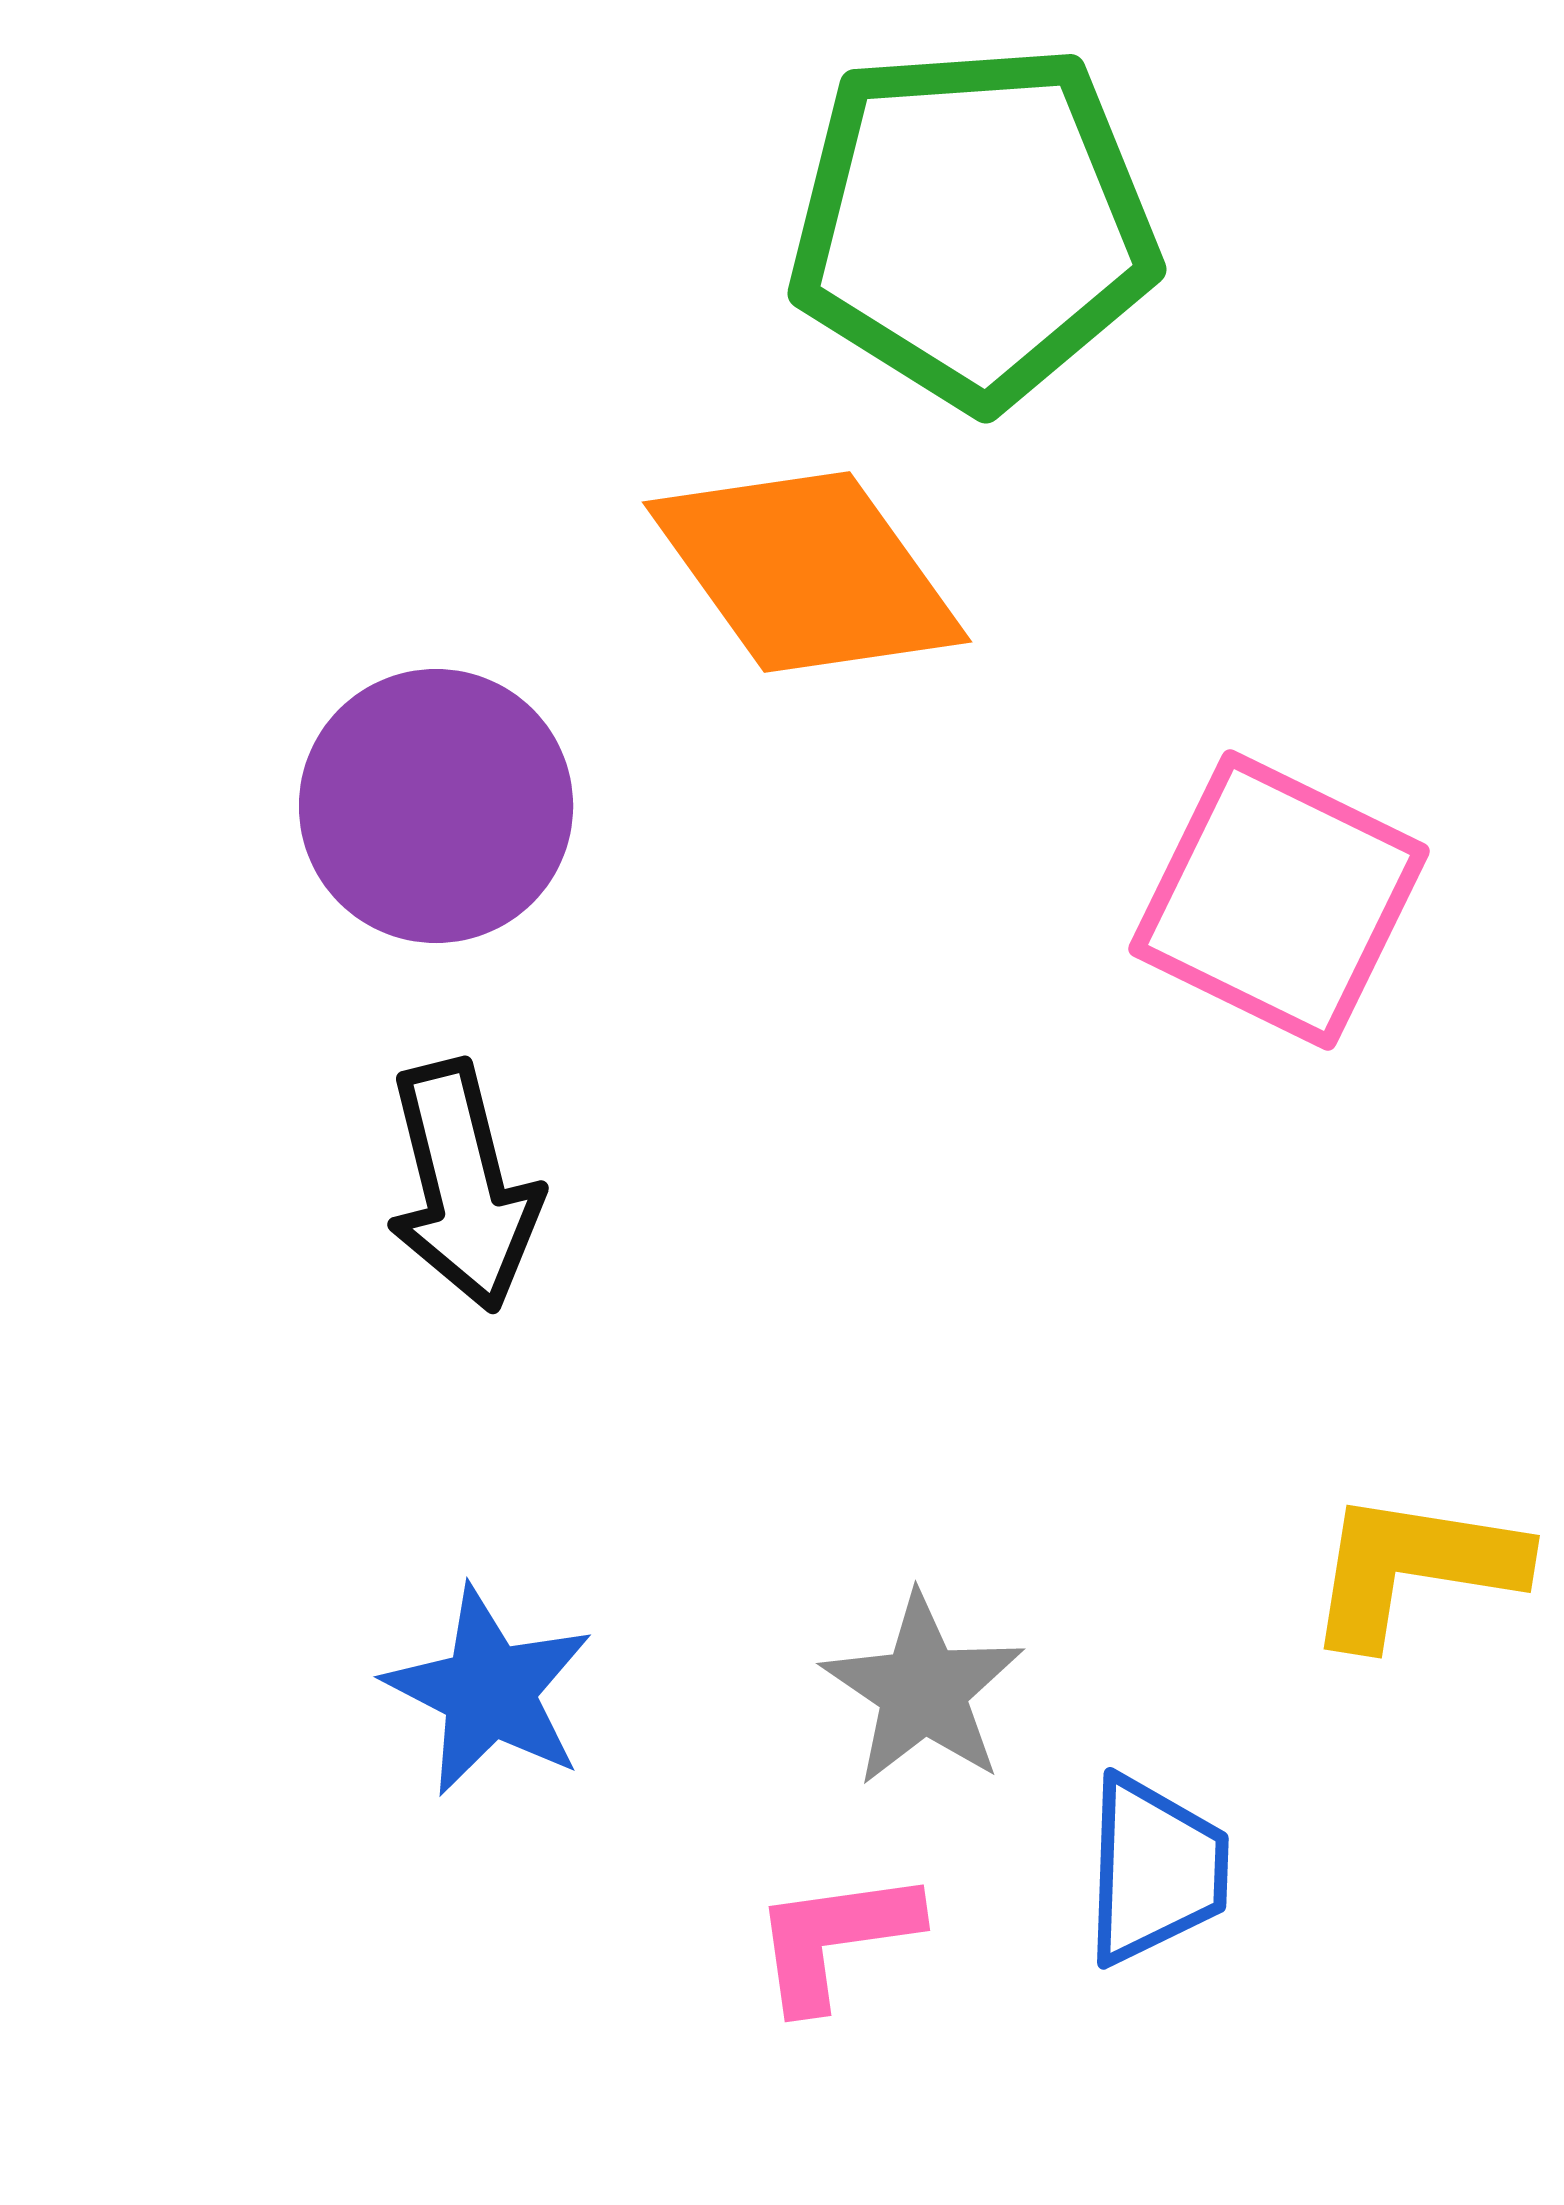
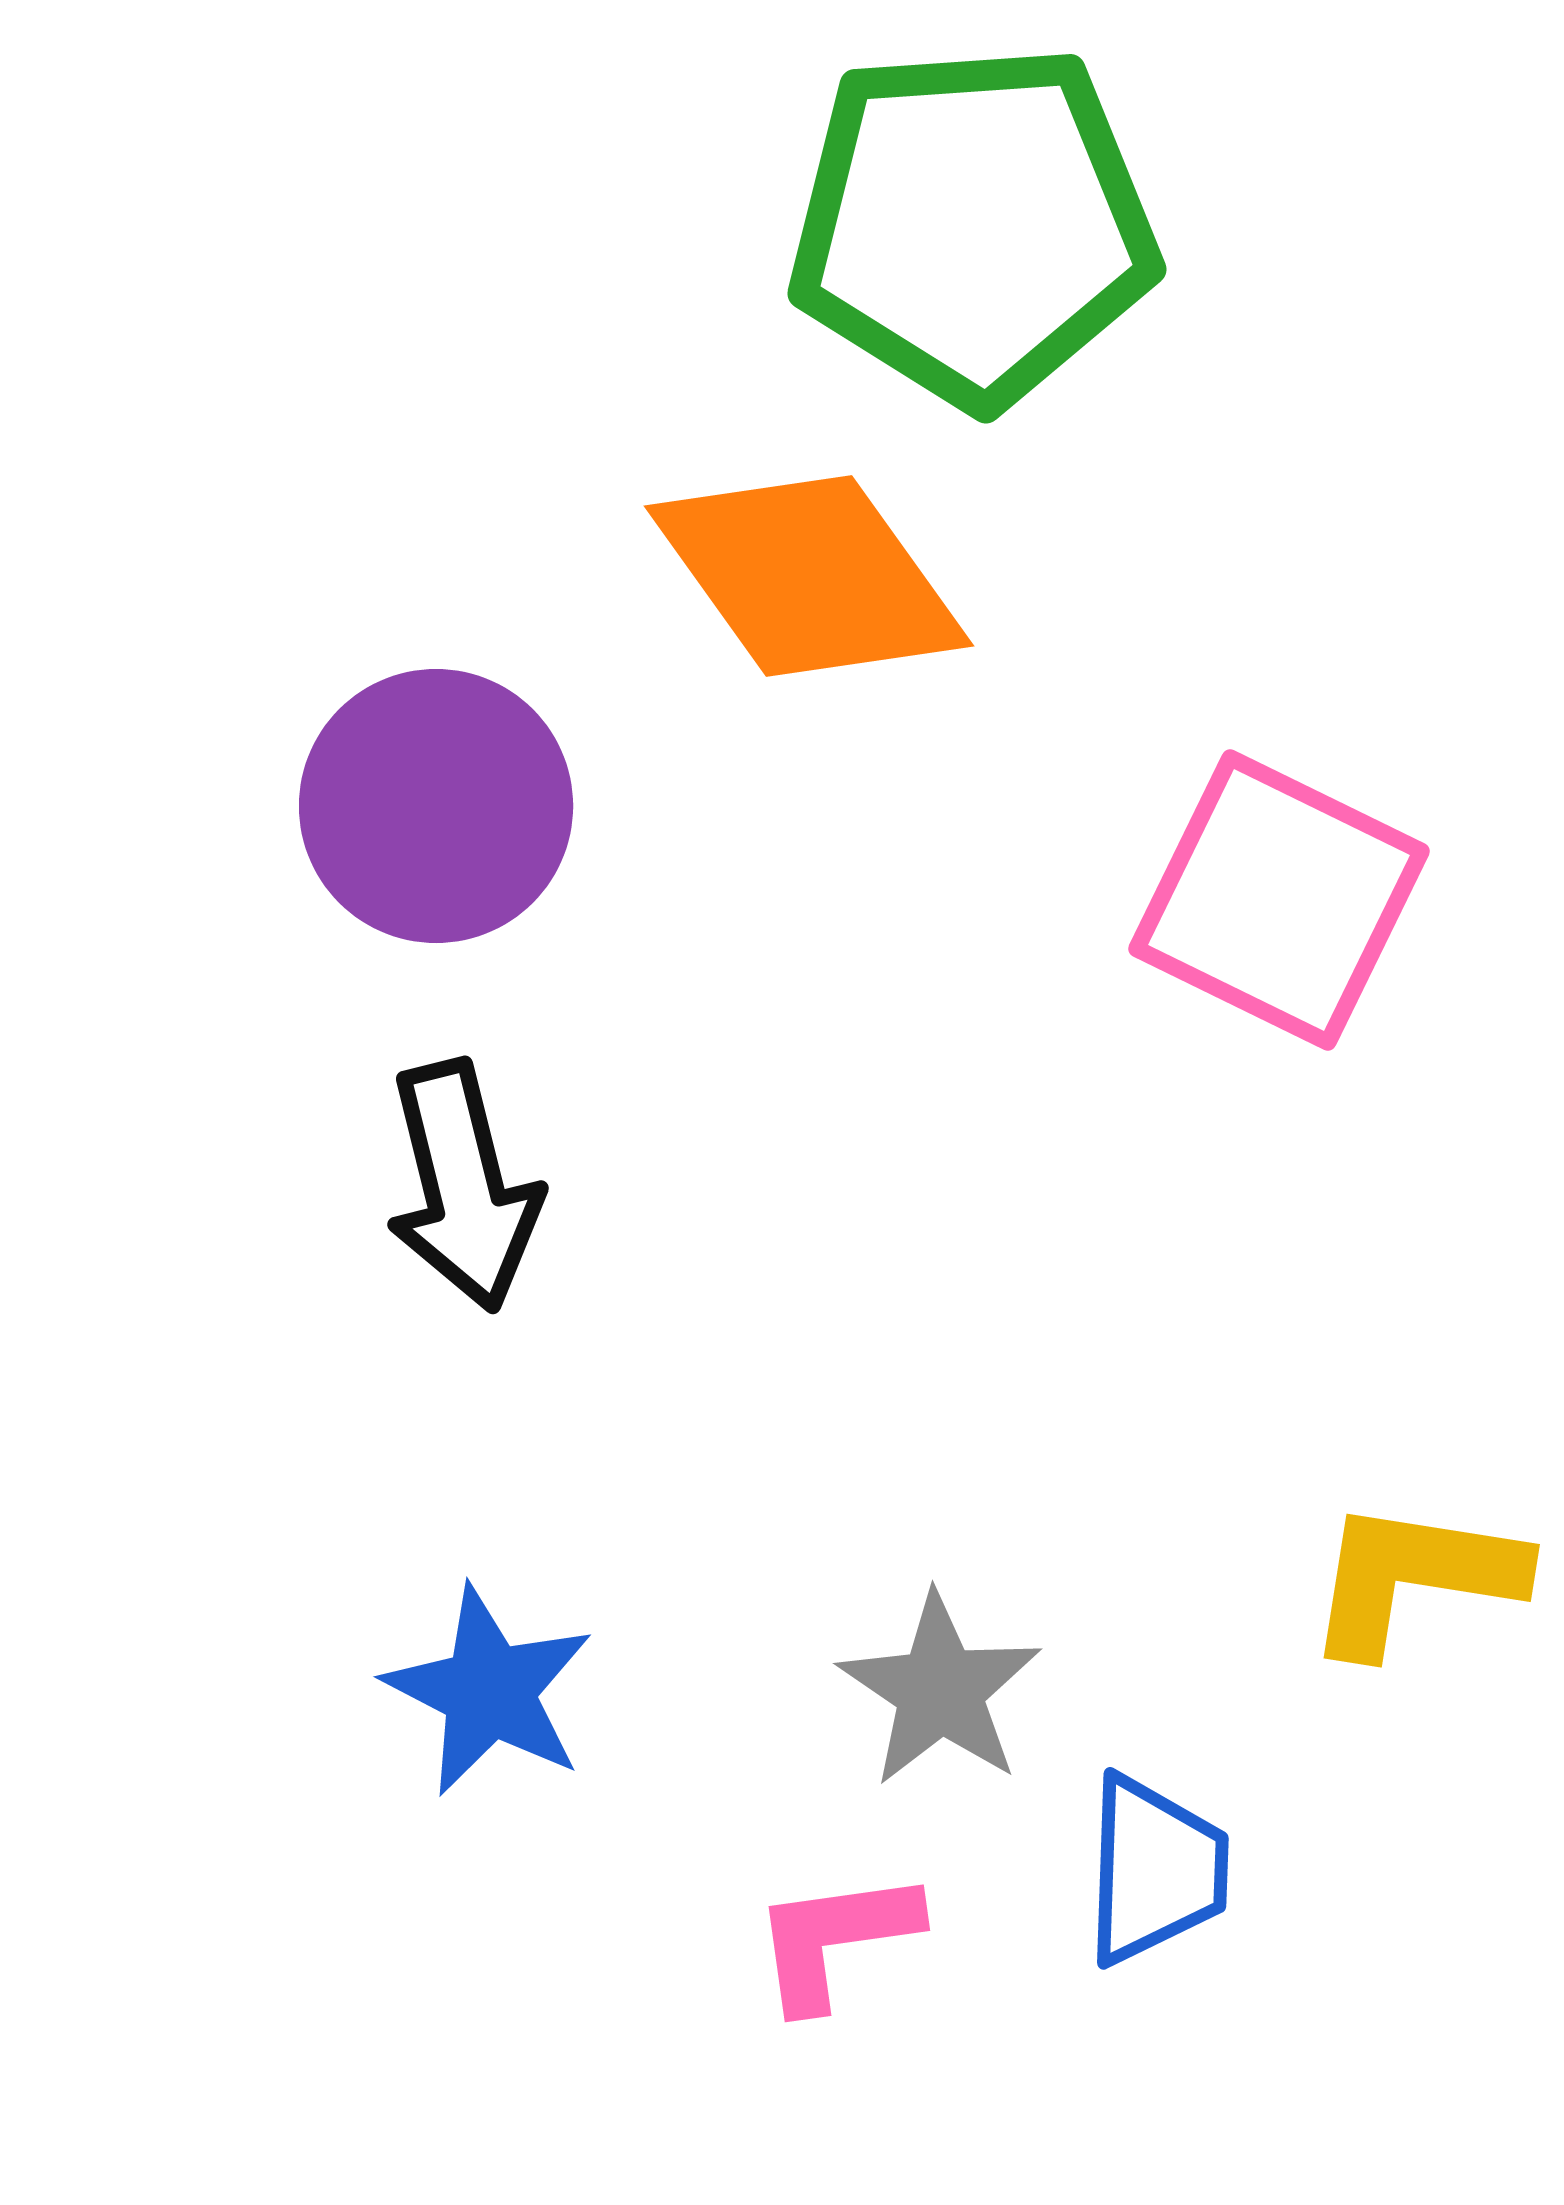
orange diamond: moved 2 px right, 4 px down
yellow L-shape: moved 9 px down
gray star: moved 17 px right
